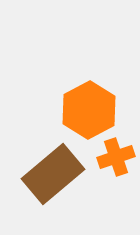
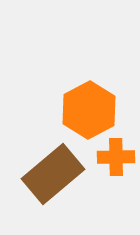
orange cross: rotated 18 degrees clockwise
